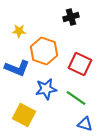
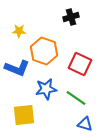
yellow square: rotated 35 degrees counterclockwise
